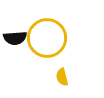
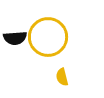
yellow circle: moved 1 px right, 1 px up
